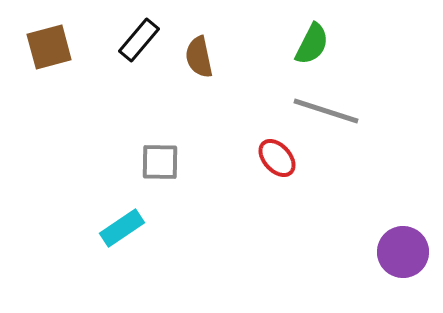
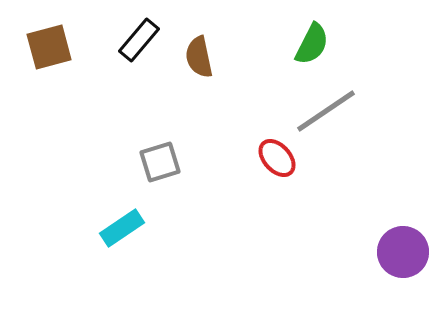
gray line: rotated 52 degrees counterclockwise
gray square: rotated 18 degrees counterclockwise
